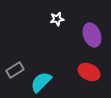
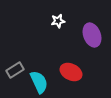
white star: moved 1 px right, 2 px down
red ellipse: moved 18 px left
cyan semicircle: moved 2 px left; rotated 110 degrees clockwise
